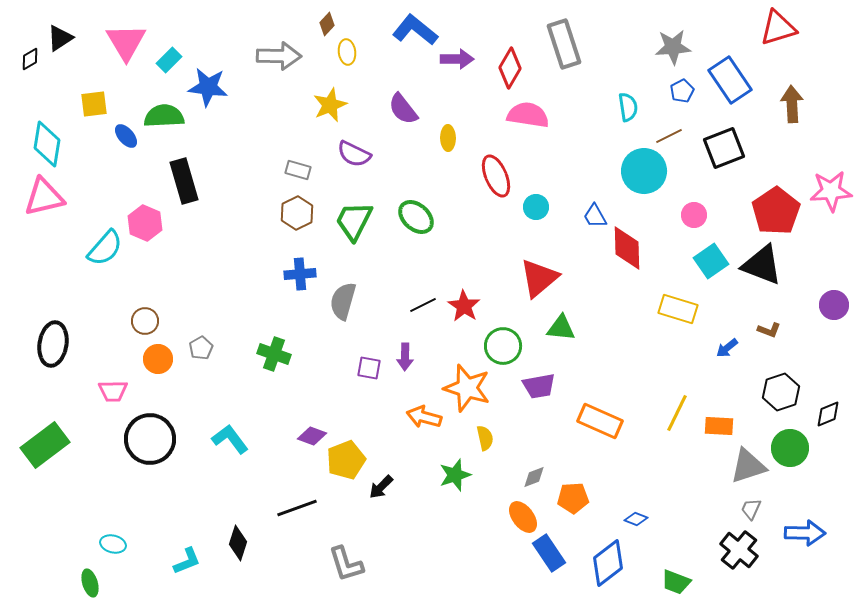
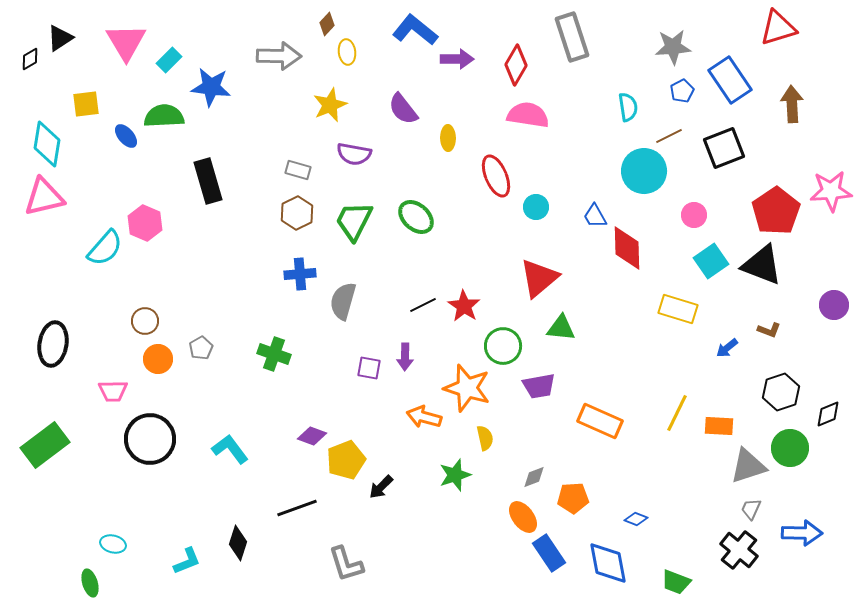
gray rectangle at (564, 44): moved 8 px right, 7 px up
red diamond at (510, 68): moved 6 px right, 3 px up
blue star at (208, 87): moved 3 px right
yellow square at (94, 104): moved 8 px left
purple semicircle at (354, 154): rotated 16 degrees counterclockwise
black rectangle at (184, 181): moved 24 px right
cyan L-shape at (230, 439): moved 10 px down
blue arrow at (805, 533): moved 3 px left
blue diamond at (608, 563): rotated 63 degrees counterclockwise
